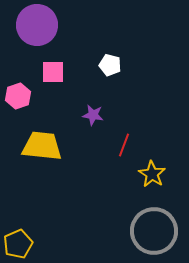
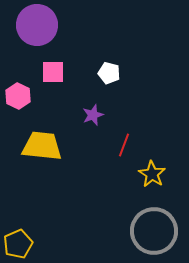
white pentagon: moved 1 px left, 8 px down
pink hexagon: rotated 15 degrees counterclockwise
purple star: rotated 30 degrees counterclockwise
